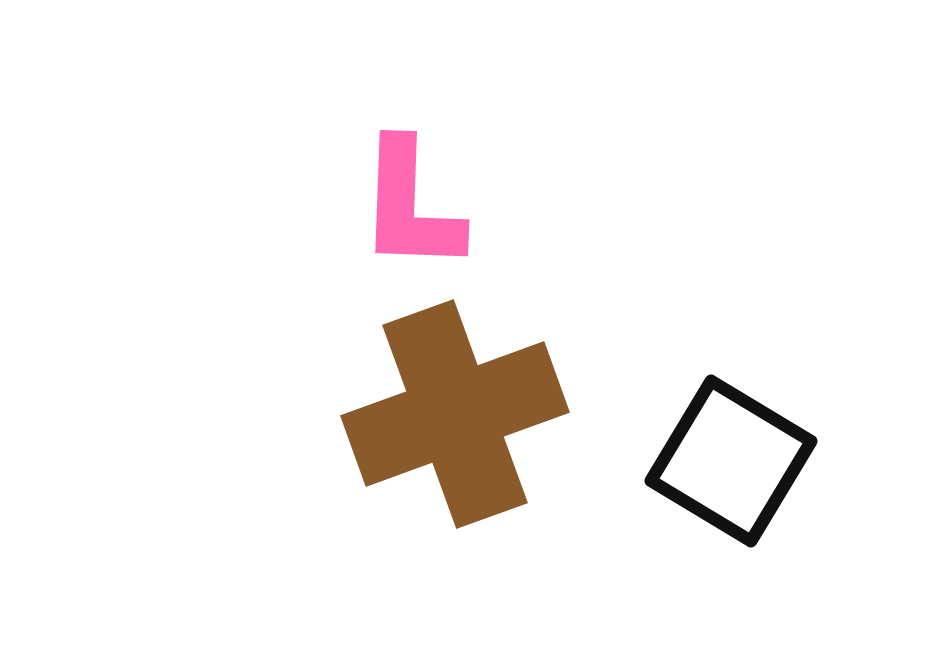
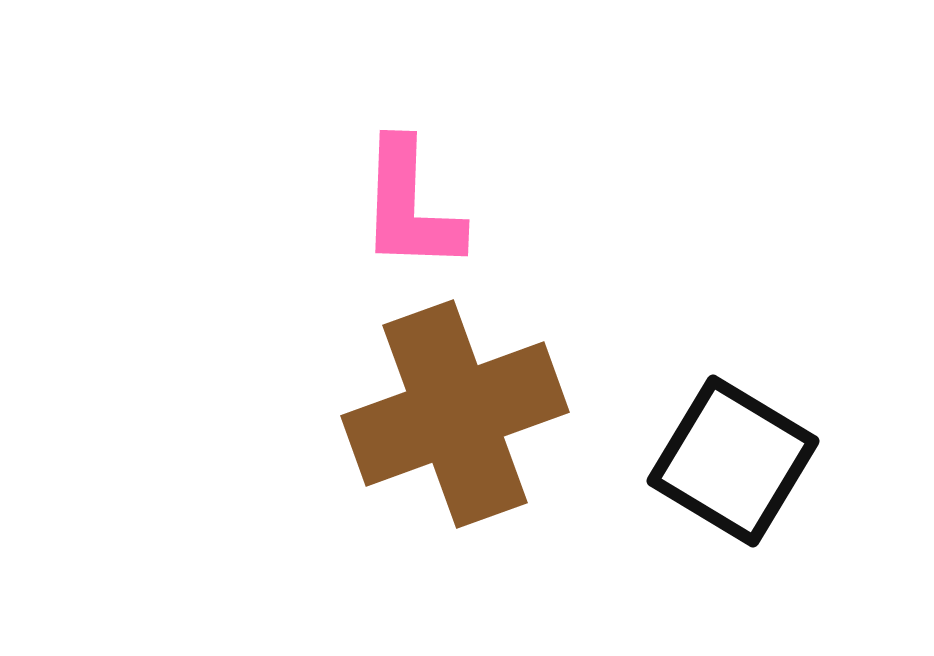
black square: moved 2 px right
